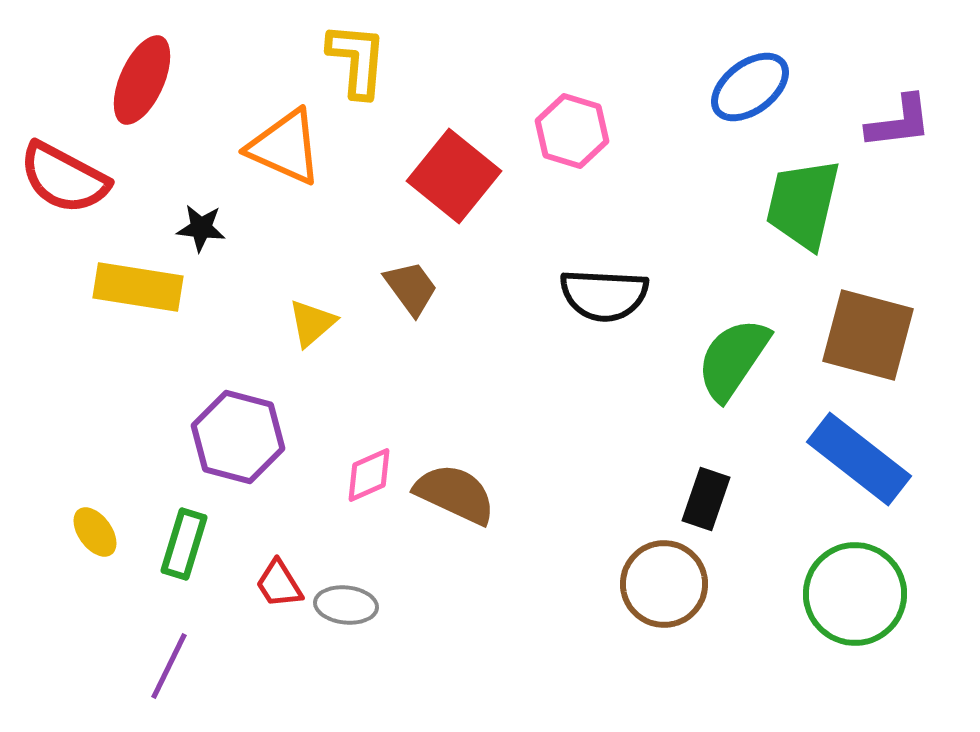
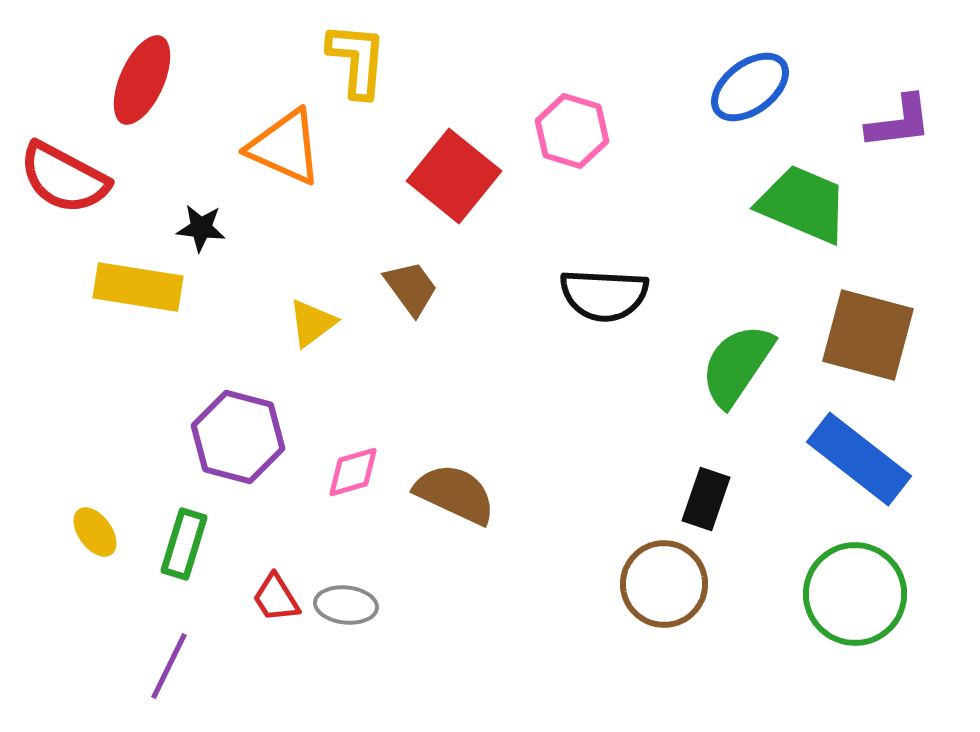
green trapezoid: rotated 100 degrees clockwise
yellow triangle: rotated 4 degrees clockwise
green semicircle: moved 4 px right, 6 px down
pink diamond: moved 16 px left, 3 px up; rotated 8 degrees clockwise
red trapezoid: moved 3 px left, 14 px down
